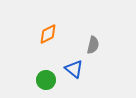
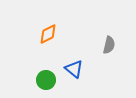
gray semicircle: moved 16 px right
